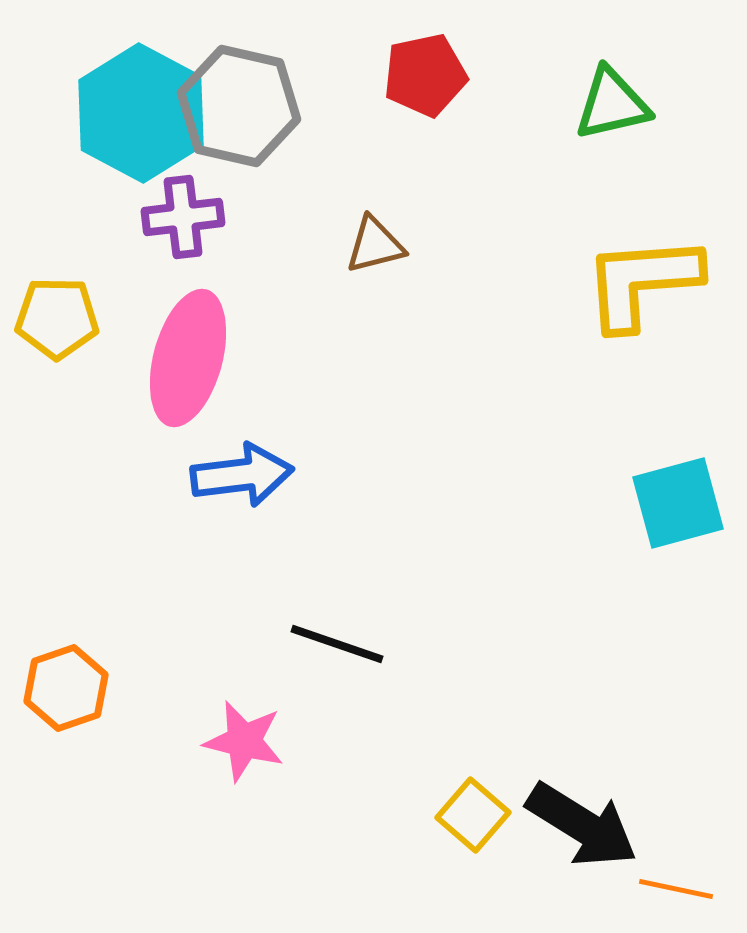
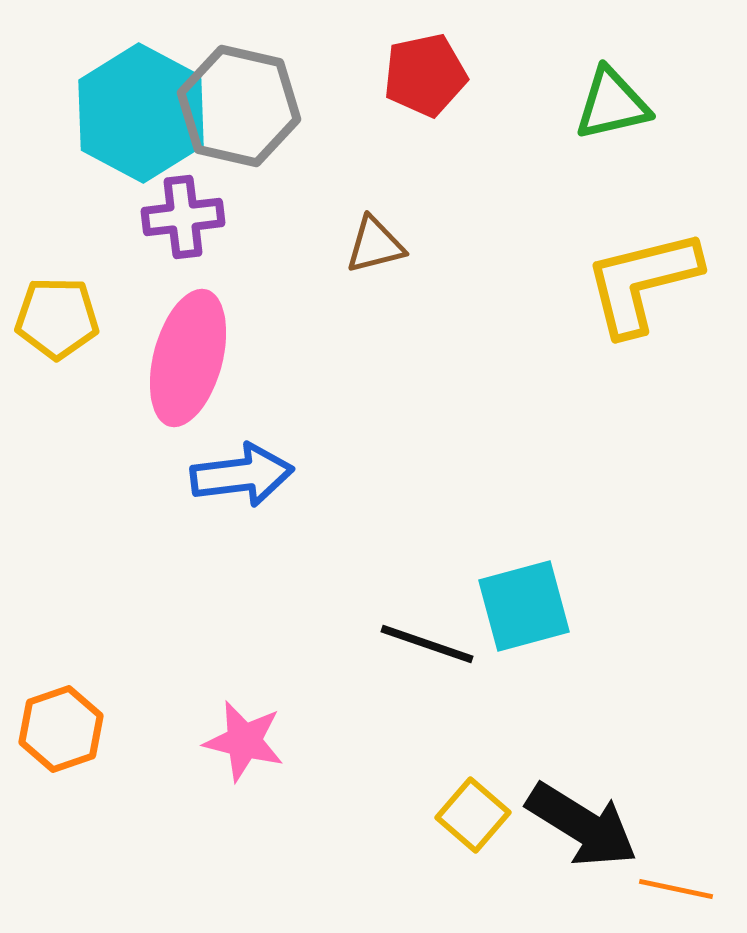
yellow L-shape: rotated 10 degrees counterclockwise
cyan square: moved 154 px left, 103 px down
black line: moved 90 px right
orange hexagon: moved 5 px left, 41 px down
